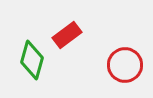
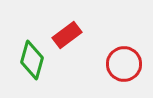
red circle: moved 1 px left, 1 px up
